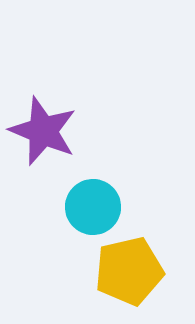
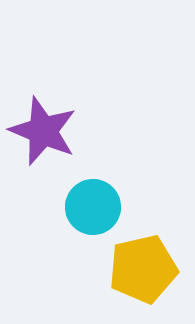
yellow pentagon: moved 14 px right, 2 px up
